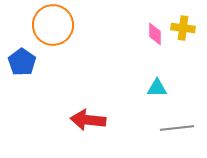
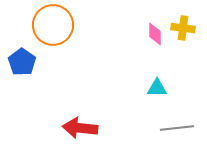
red arrow: moved 8 px left, 8 px down
